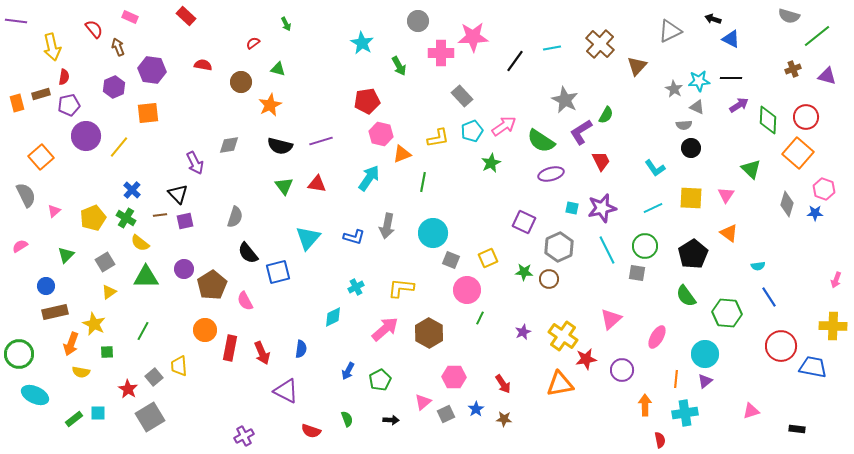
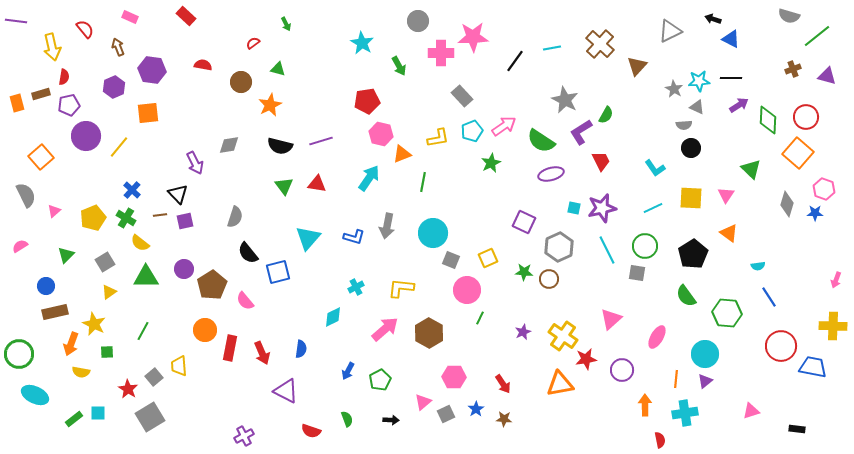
red semicircle at (94, 29): moved 9 px left
cyan square at (572, 208): moved 2 px right
pink semicircle at (245, 301): rotated 12 degrees counterclockwise
